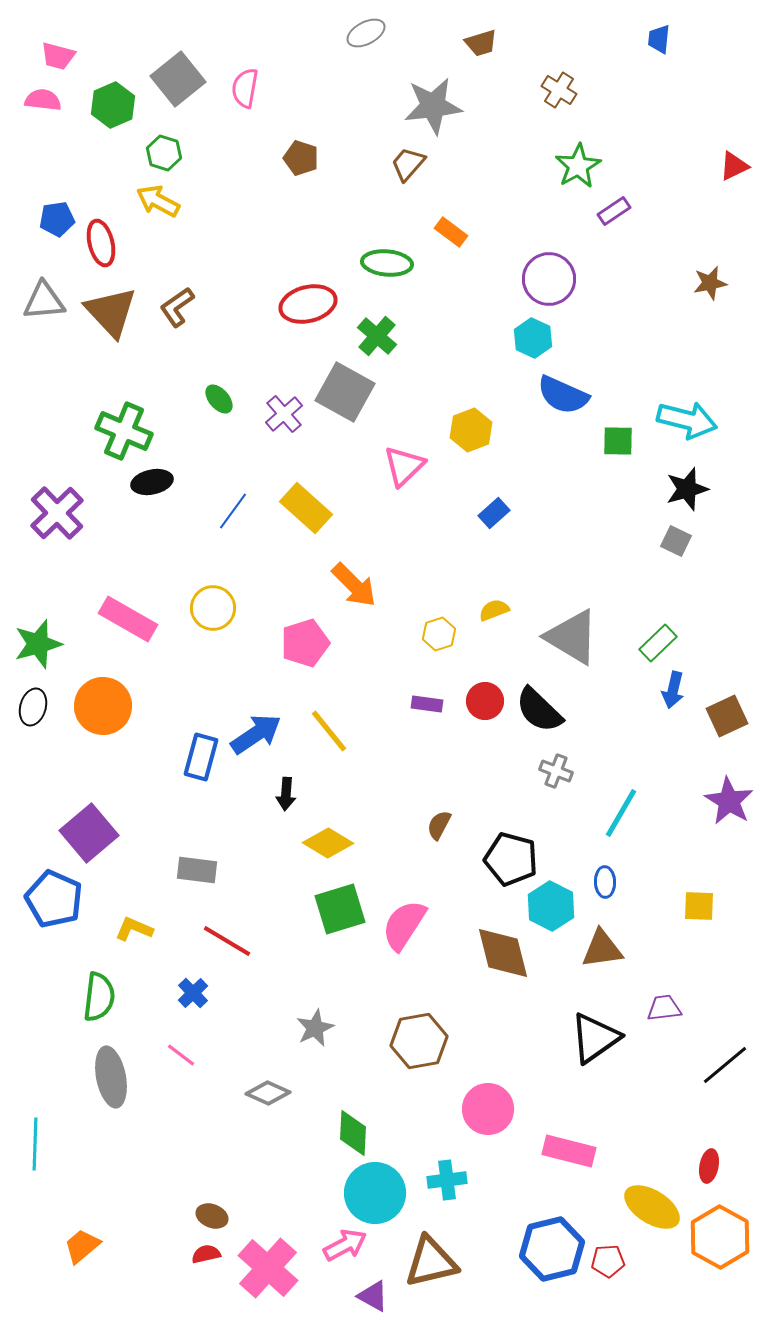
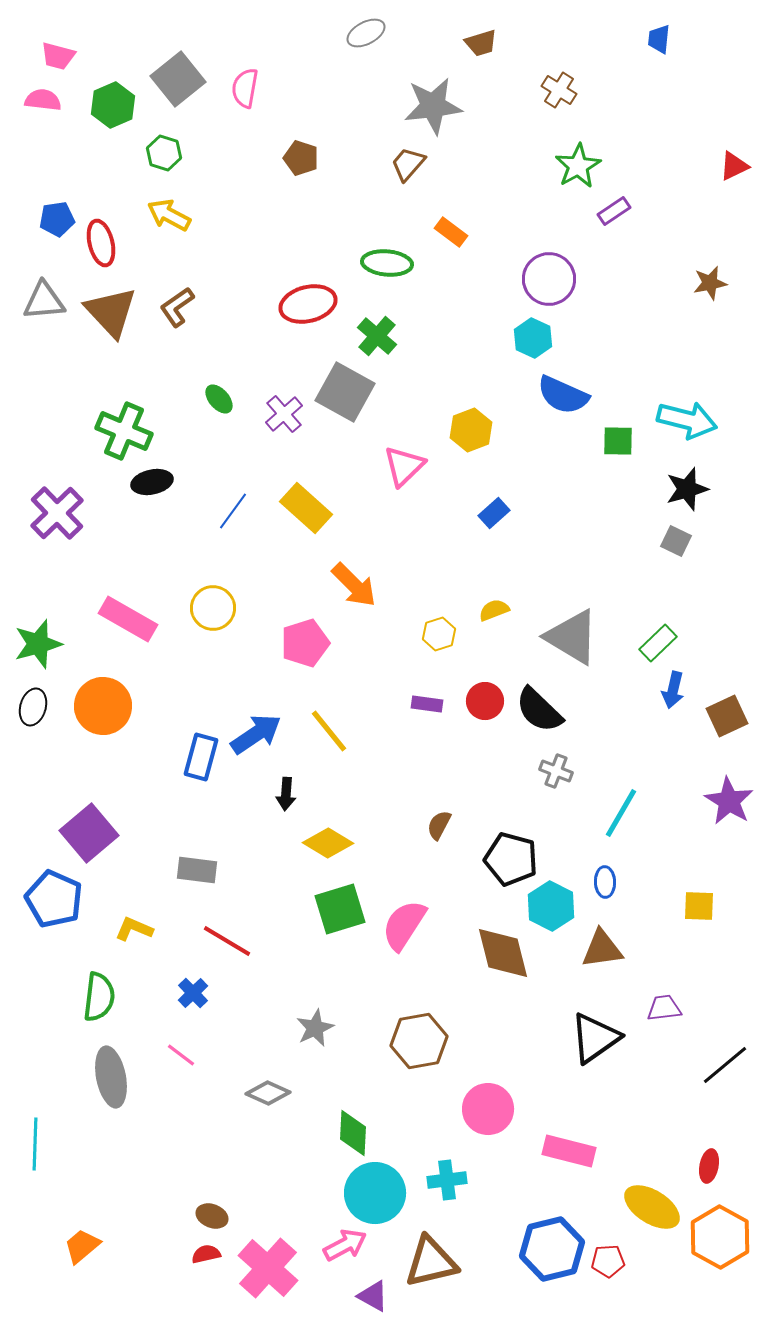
yellow arrow at (158, 201): moved 11 px right, 14 px down
